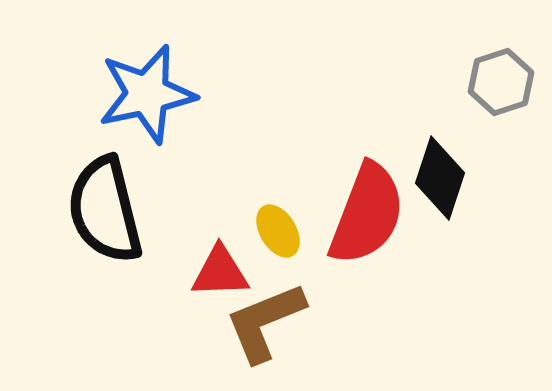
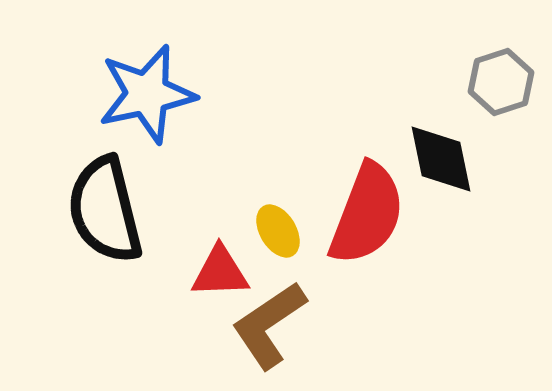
black diamond: moved 1 px right, 19 px up; rotated 30 degrees counterclockwise
brown L-shape: moved 4 px right, 3 px down; rotated 12 degrees counterclockwise
